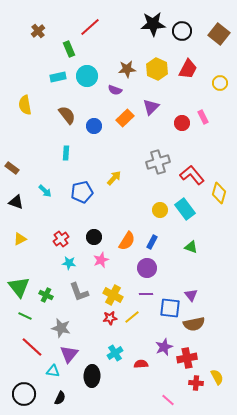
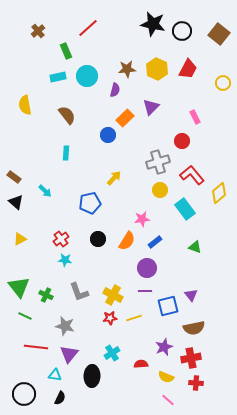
black star at (153, 24): rotated 15 degrees clockwise
red line at (90, 27): moved 2 px left, 1 px down
green rectangle at (69, 49): moved 3 px left, 2 px down
yellow circle at (220, 83): moved 3 px right
purple semicircle at (115, 90): rotated 96 degrees counterclockwise
pink rectangle at (203, 117): moved 8 px left
red circle at (182, 123): moved 18 px down
blue circle at (94, 126): moved 14 px right, 9 px down
brown rectangle at (12, 168): moved 2 px right, 9 px down
blue pentagon at (82, 192): moved 8 px right, 11 px down
yellow diamond at (219, 193): rotated 35 degrees clockwise
black triangle at (16, 202): rotated 21 degrees clockwise
yellow circle at (160, 210): moved 20 px up
black circle at (94, 237): moved 4 px right, 2 px down
blue rectangle at (152, 242): moved 3 px right; rotated 24 degrees clockwise
green triangle at (191, 247): moved 4 px right
pink star at (101, 260): moved 41 px right, 41 px up; rotated 14 degrees clockwise
cyan star at (69, 263): moved 4 px left, 3 px up
purple line at (146, 294): moved 1 px left, 3 px up
blue square at (170, 308): moved 2 px left, 2 px up; rotated 20 degrees counterclockwise
yellow line at (132, 317): moved 2 px right, 1 px down; rotated 21 degrees clockwise
brown semicircle at (194, 324): moved 4 px down
gray star at (61, 328): moved 4 px right, 2 px up
red line at (32, 347): moved 4 px right; rotated 35 degrees counterclockwise
cyan cross at (115, 353): moved 3 px left
red cross at (187, 358): moved 4 px right
cyan triangle at (53, 371): moved 2 px right, 4 px down
yellow semicircle at (217, 377): moved 51 px left; rotated 140 degrees clockwise
